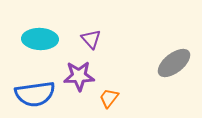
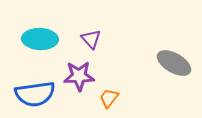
gray ellipse: rotated 68 degrees clockwise
